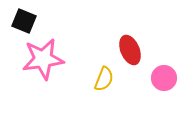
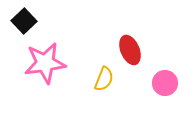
black square: rotated 25 degrees clockwise
pink star: moved 2 px right, 4 px down
pink circle: moved 1 px right, 5 px down
